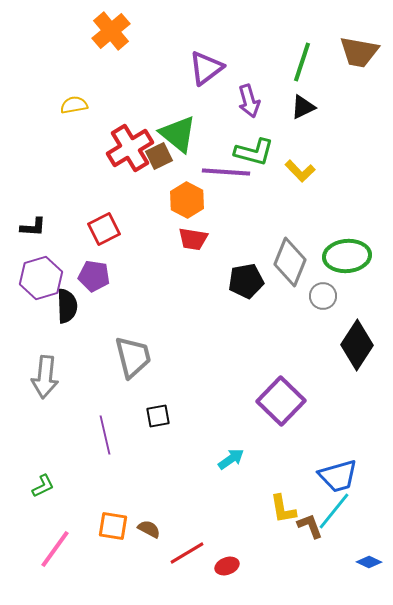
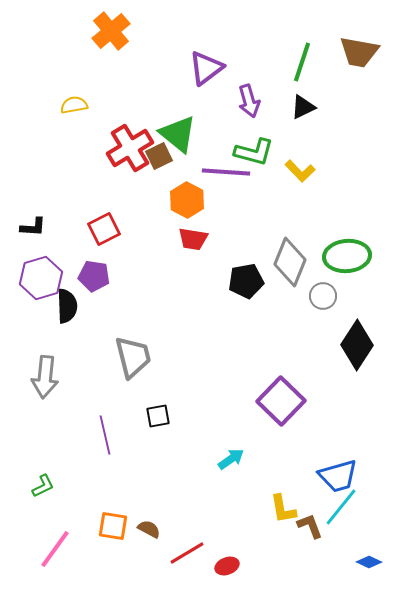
cyan line at (334, 511): moved 7 px right, 4 px up
